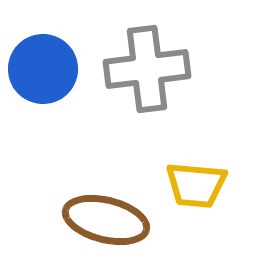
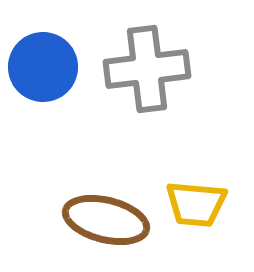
blue circle: moved 2 px up
yellow trapezoid: moved 19 px down
